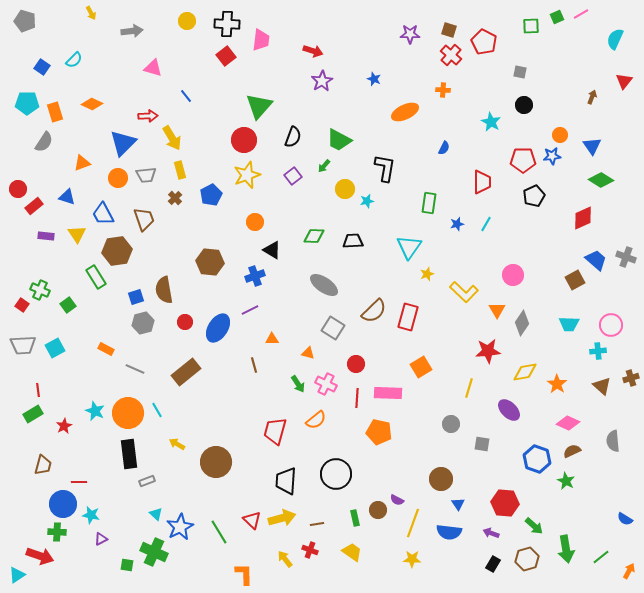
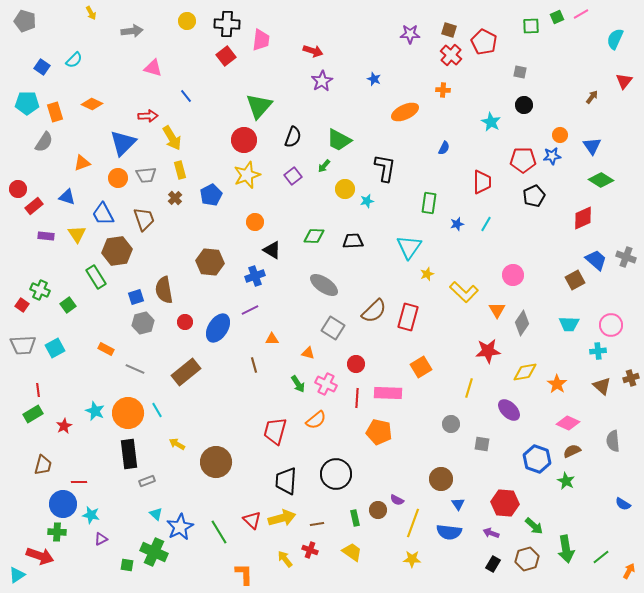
brown arrow at (592, 97): rotated 16 degrees clockwise
blue semicircle at (625, 519): moved 2 px left, 15 px up
